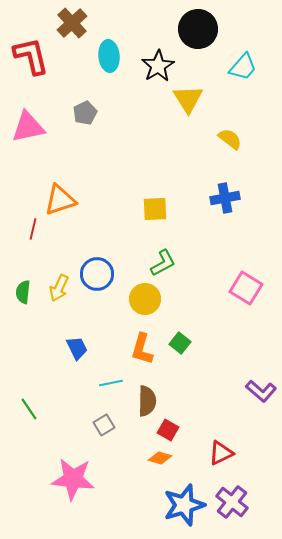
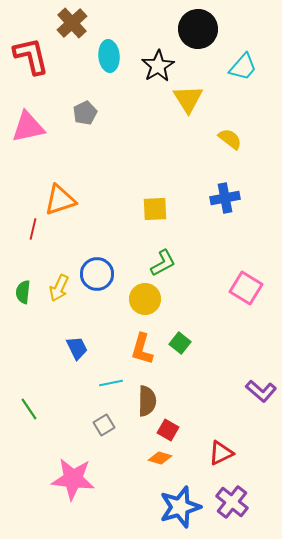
blue star: moved 4 px left, 2 px down
